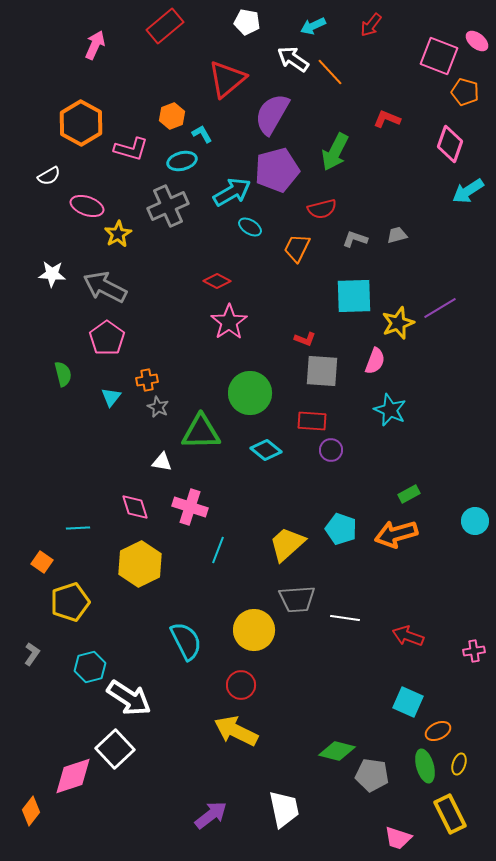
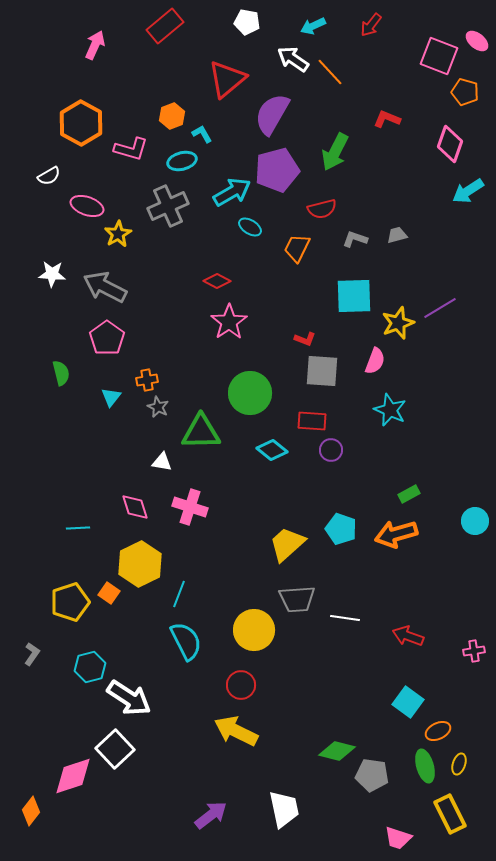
green semicircle at (63, 374): moved 2 px left, 1 px up
cyan diamond at (266, 450): moved 6 px right
cyan line at (218, 550): moved 39 px left, 44 px down
orange square at (42, 562): moved 67 px right, 31 px down
cyan square at (408, 702): rotated 12 degrees clockwise
